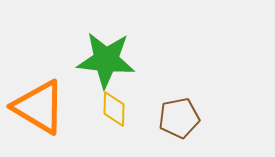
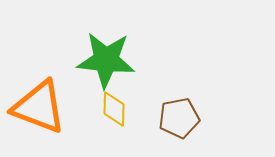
orange triangle: rotated 10 degrees counterclockwise
